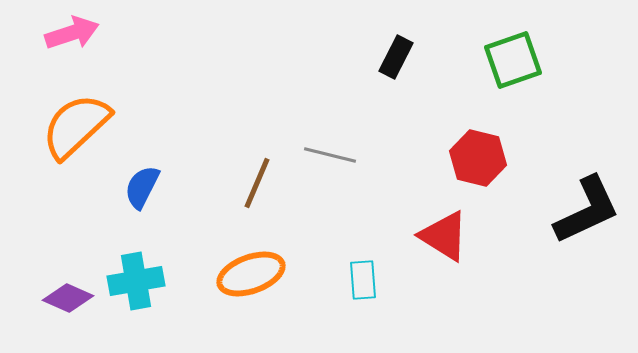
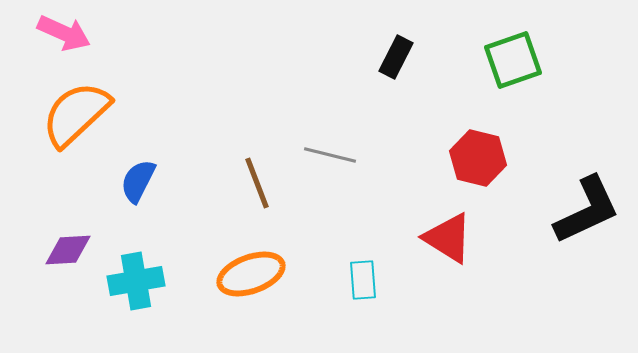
pink arrow: moved 8 px left; rotated 42 degrees clockwise
orange semicircle: moved 12 px up
brown line: rotated 44 degrees counterclockwise
blue semicircle: moved 4 px left, 6 px up
red triangle: moved 4 px right, 2 px down
purple diamond: moved 48 px up; rotated 27 degrees counterclockwise
